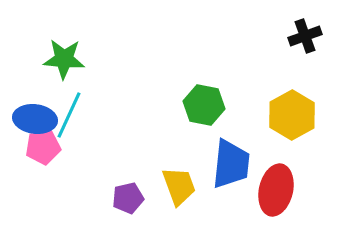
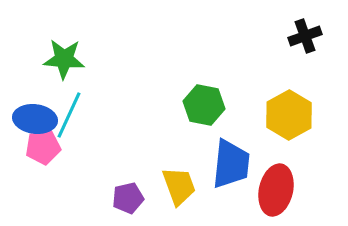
yellow hexagon: moved 3 px left
